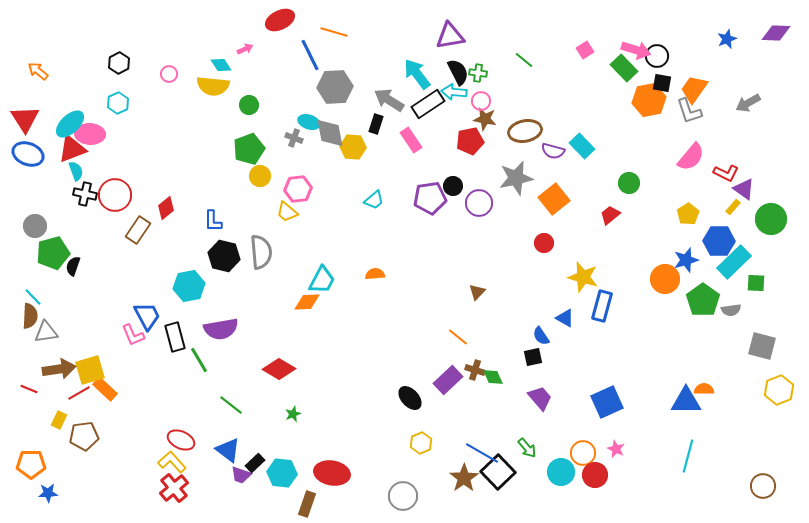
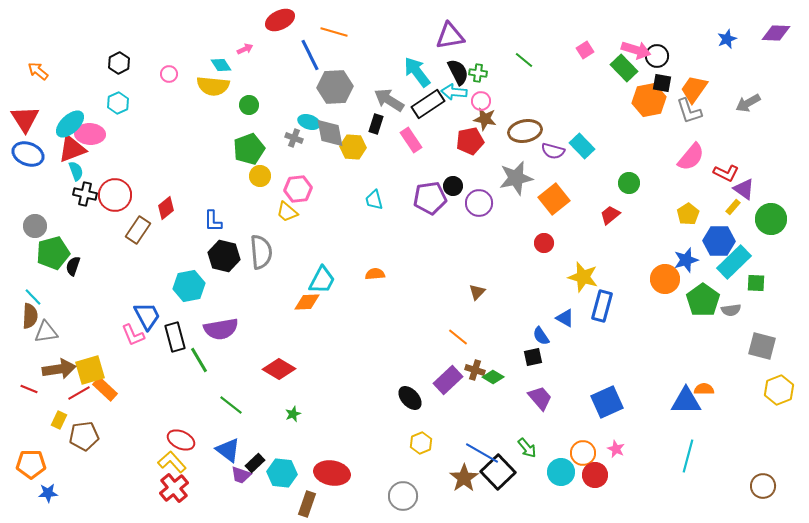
cyan arrow at (417, 74): moved 2 px up
cyan trapezoid at (374, 200): rotated 115 degrees clockwise
green diamond at (493, 377): rotated 35 degrees counterclockwise
